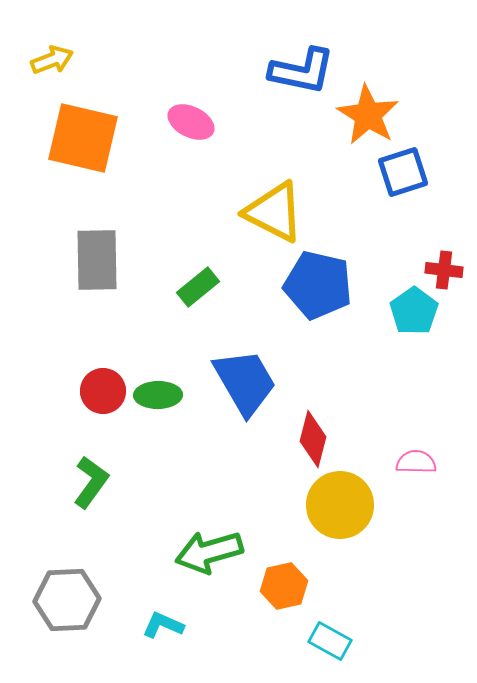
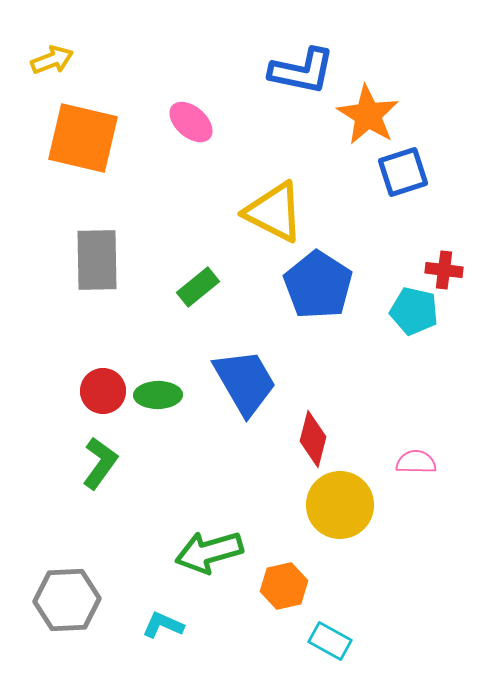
pink ellipse: rotated 15 degrees clockwise
blue pentagon: rotated 20 degrees clockwise
cyan pentagon: rotated 24 degrees counterclockwise
green L-shape: moved 9 px right, 19 px up
